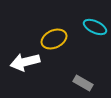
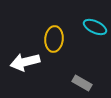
yellow ellipse: rotated 60 degrees counterclockwise
gray rectangle: moved 1 px left
